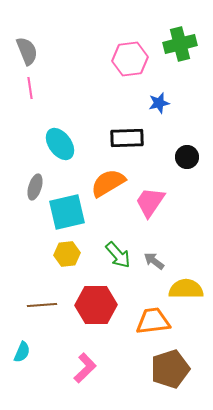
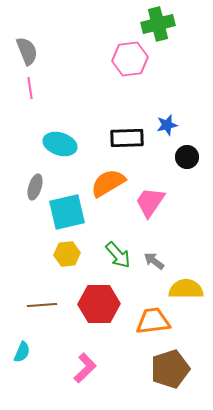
green cross: moved 22 px left, 20 px up
blue star: moved 8 px right, 22 px down
cyan ellipse: rotated 36 degrees counterclockwise
red hexagon: moved 3 px right, 1 px up
